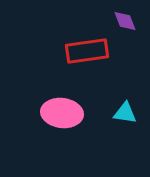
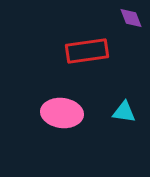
purple diamond: moved 6 px right, 3 px up
cyan triangle: moved 1 px left, 1 px up
